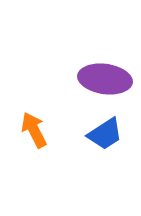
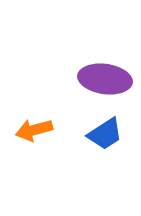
orange arrow: rotated 78 degrees counterclockwise
